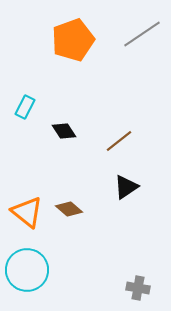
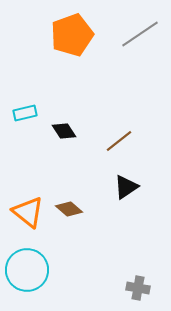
gray line: moved 2 px left
orange pentagon: moved 1 px left, 5 px up
cyan rectangle: moved 6 px down; rotated 50 degrees clockwise
orange triangle: moved 1 px right
